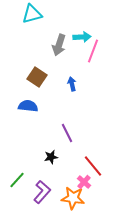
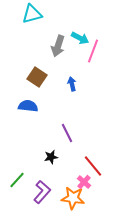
cyan arrow: moved 2 px left, 1 px down; rotated 30 degrees clockwise
gray arrow: moved 1 px left, 1 px down
